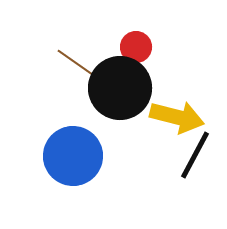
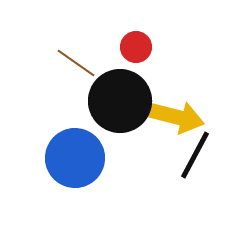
black circle: moved 13 px down
blue circle: moved 2 px right, 2 px down
